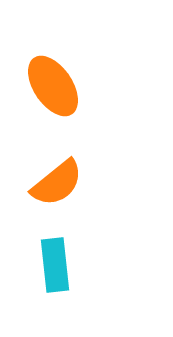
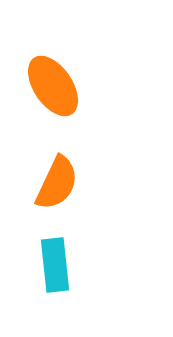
orange semicircle: rotated 26 degrees counterclockwise
